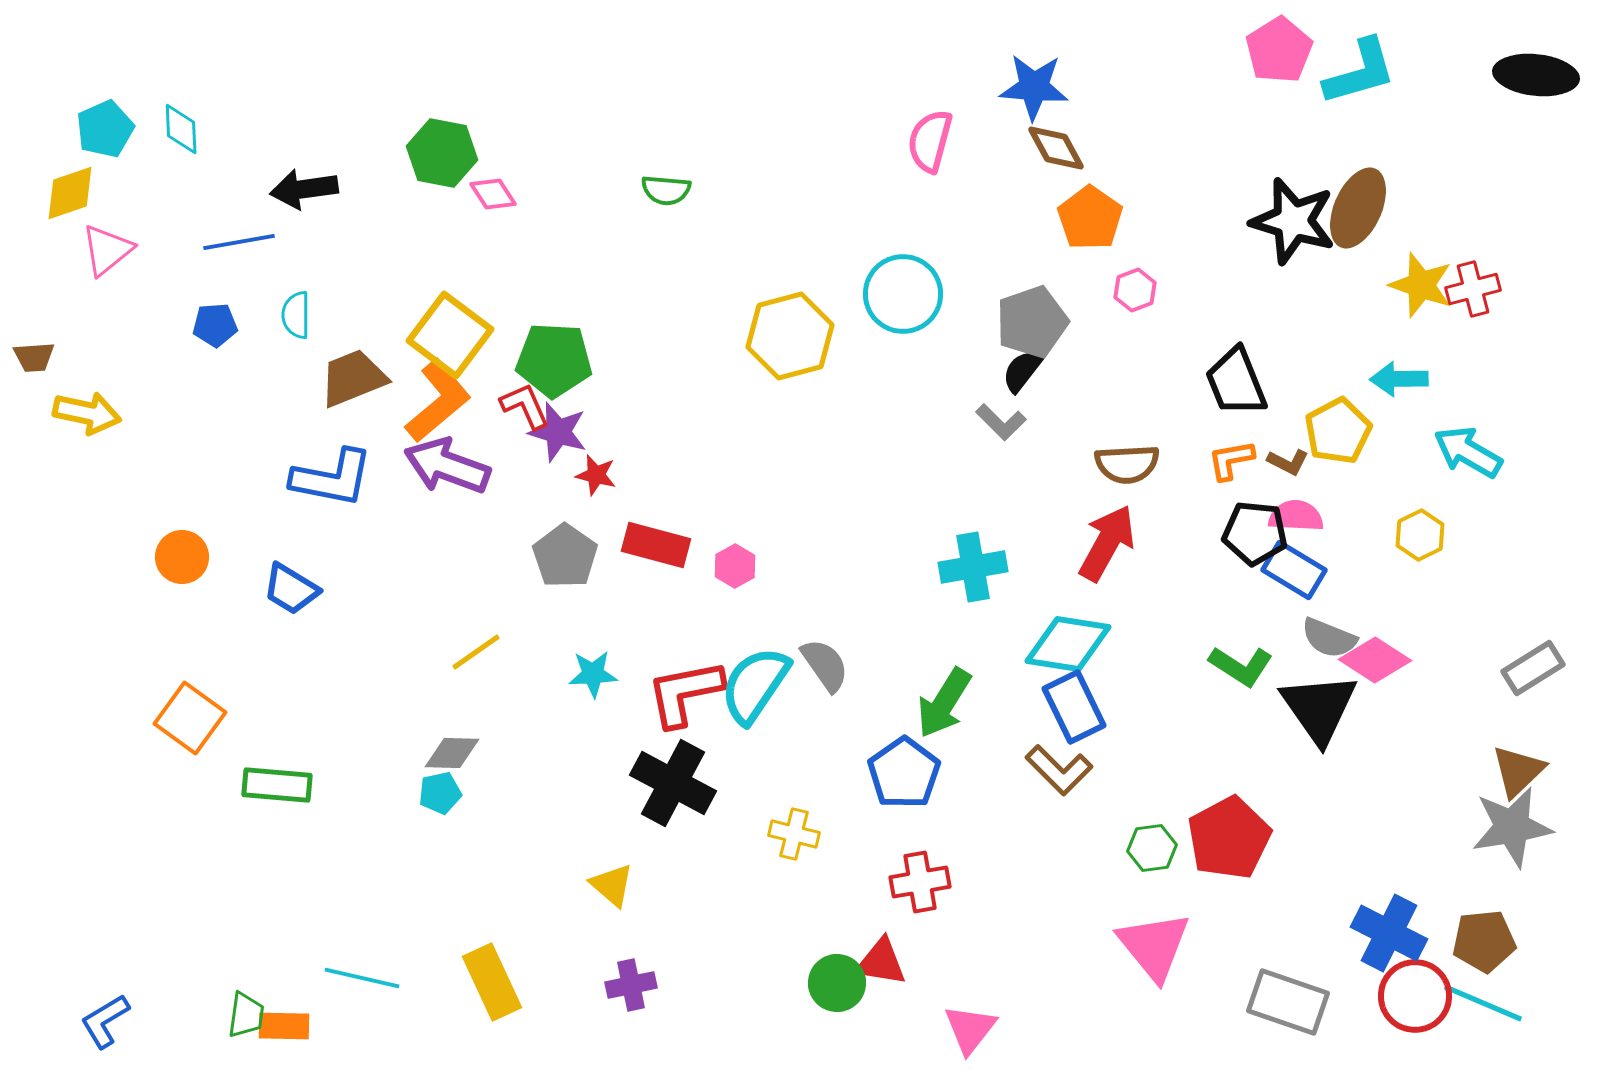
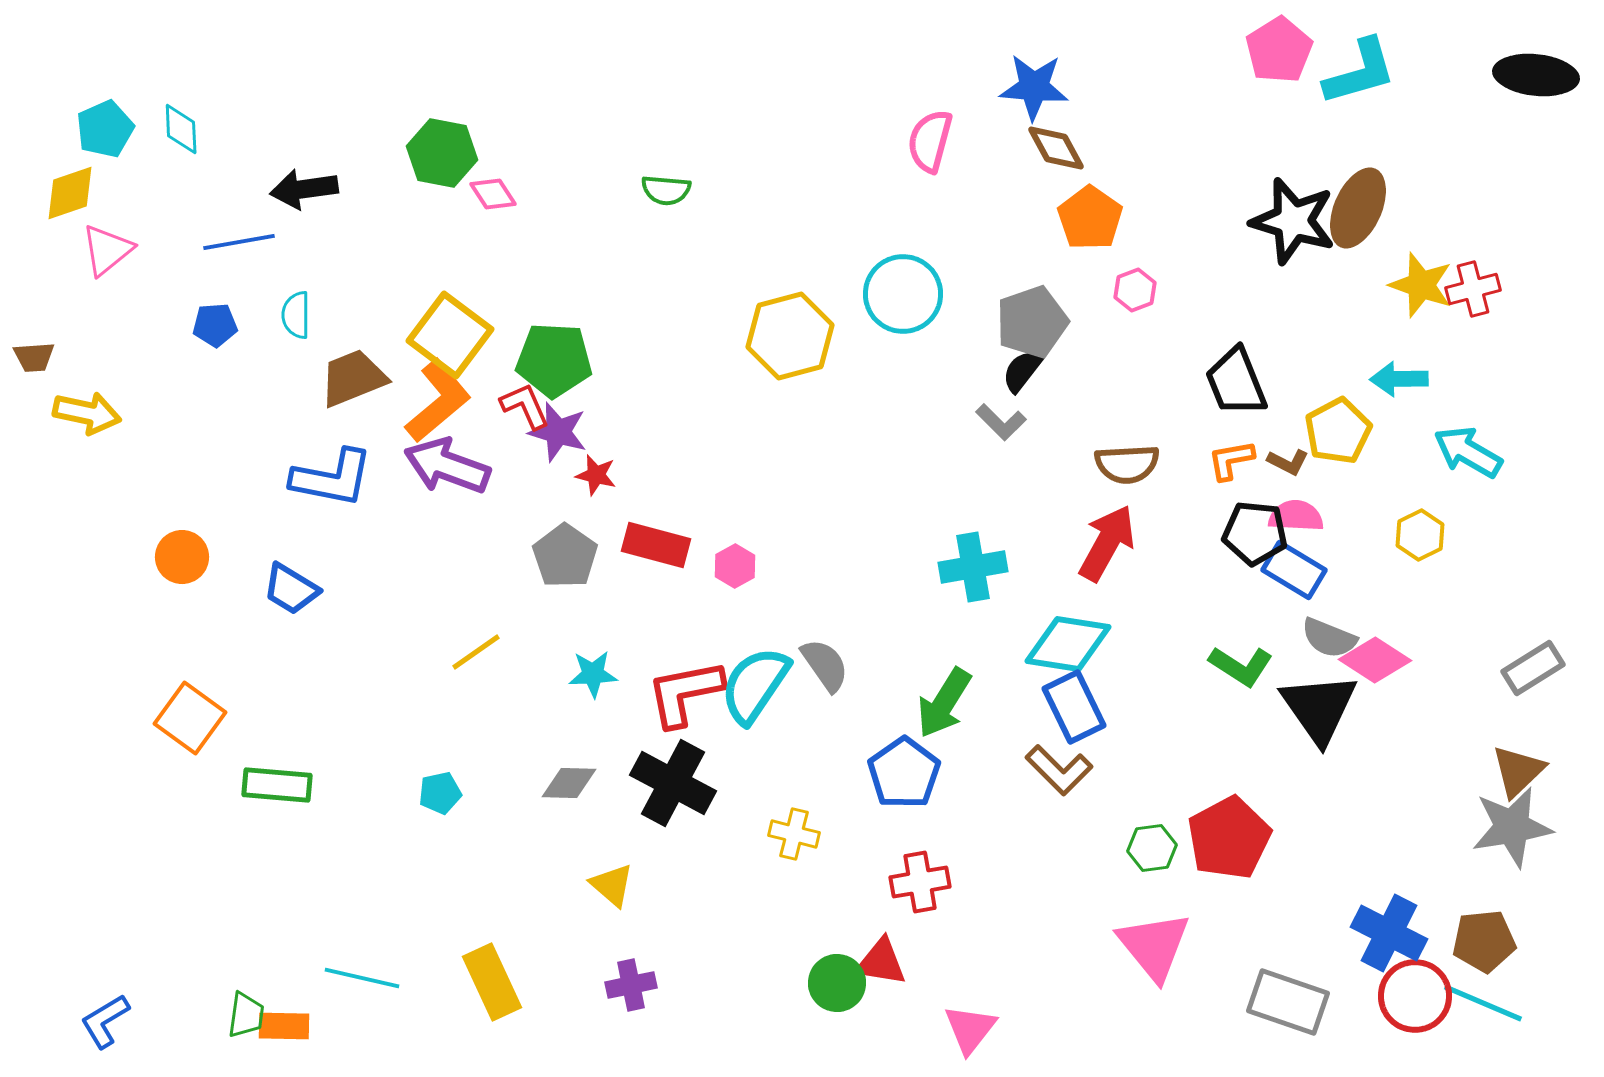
gray diamond at (452, 753): moved 117 px right, 30 px down
